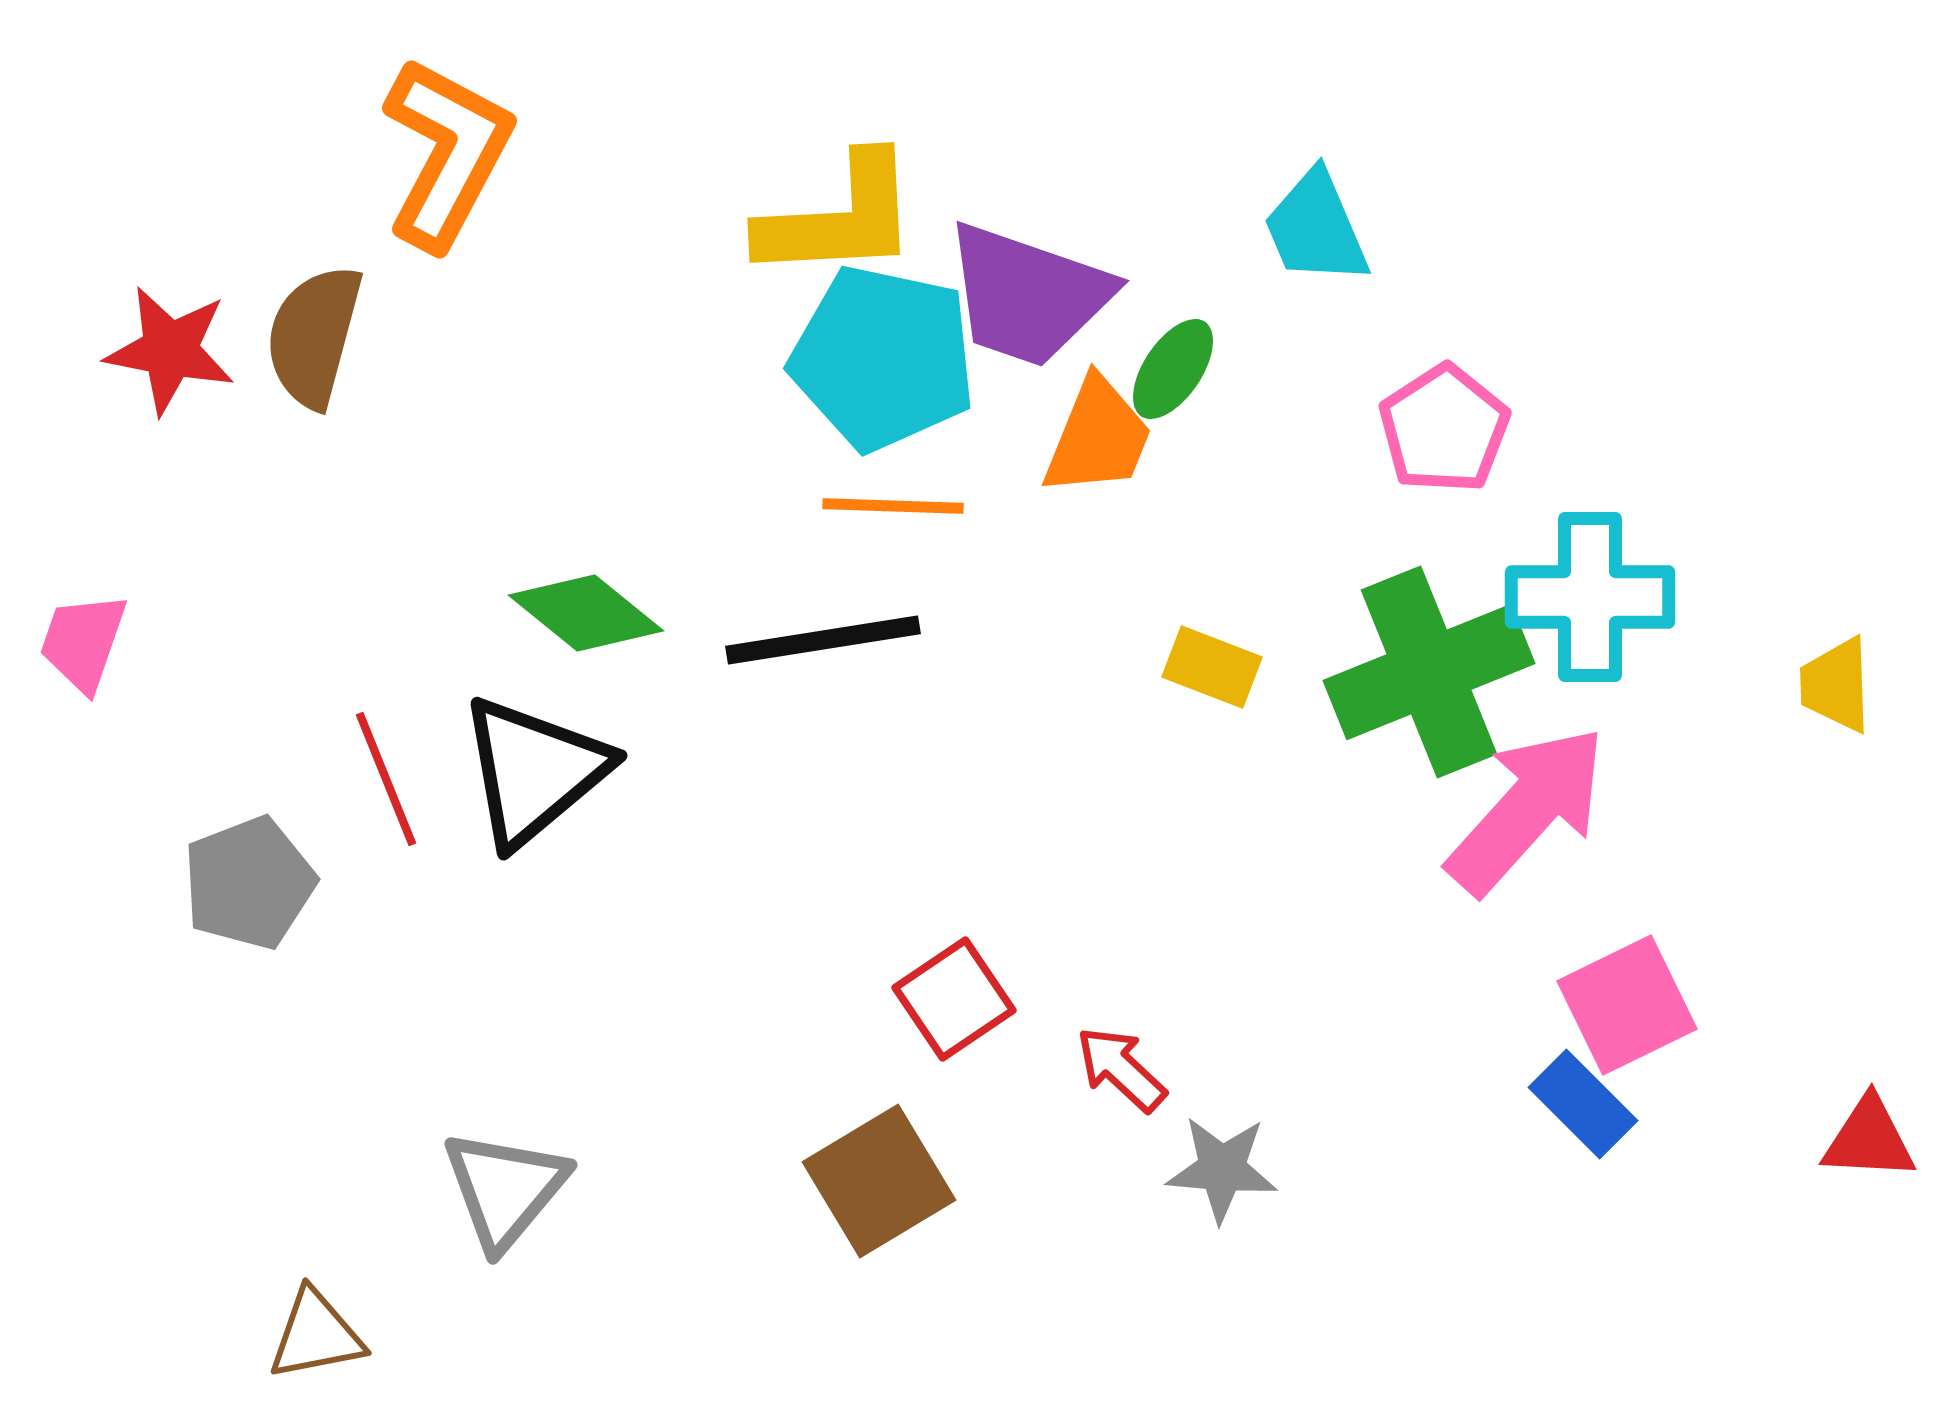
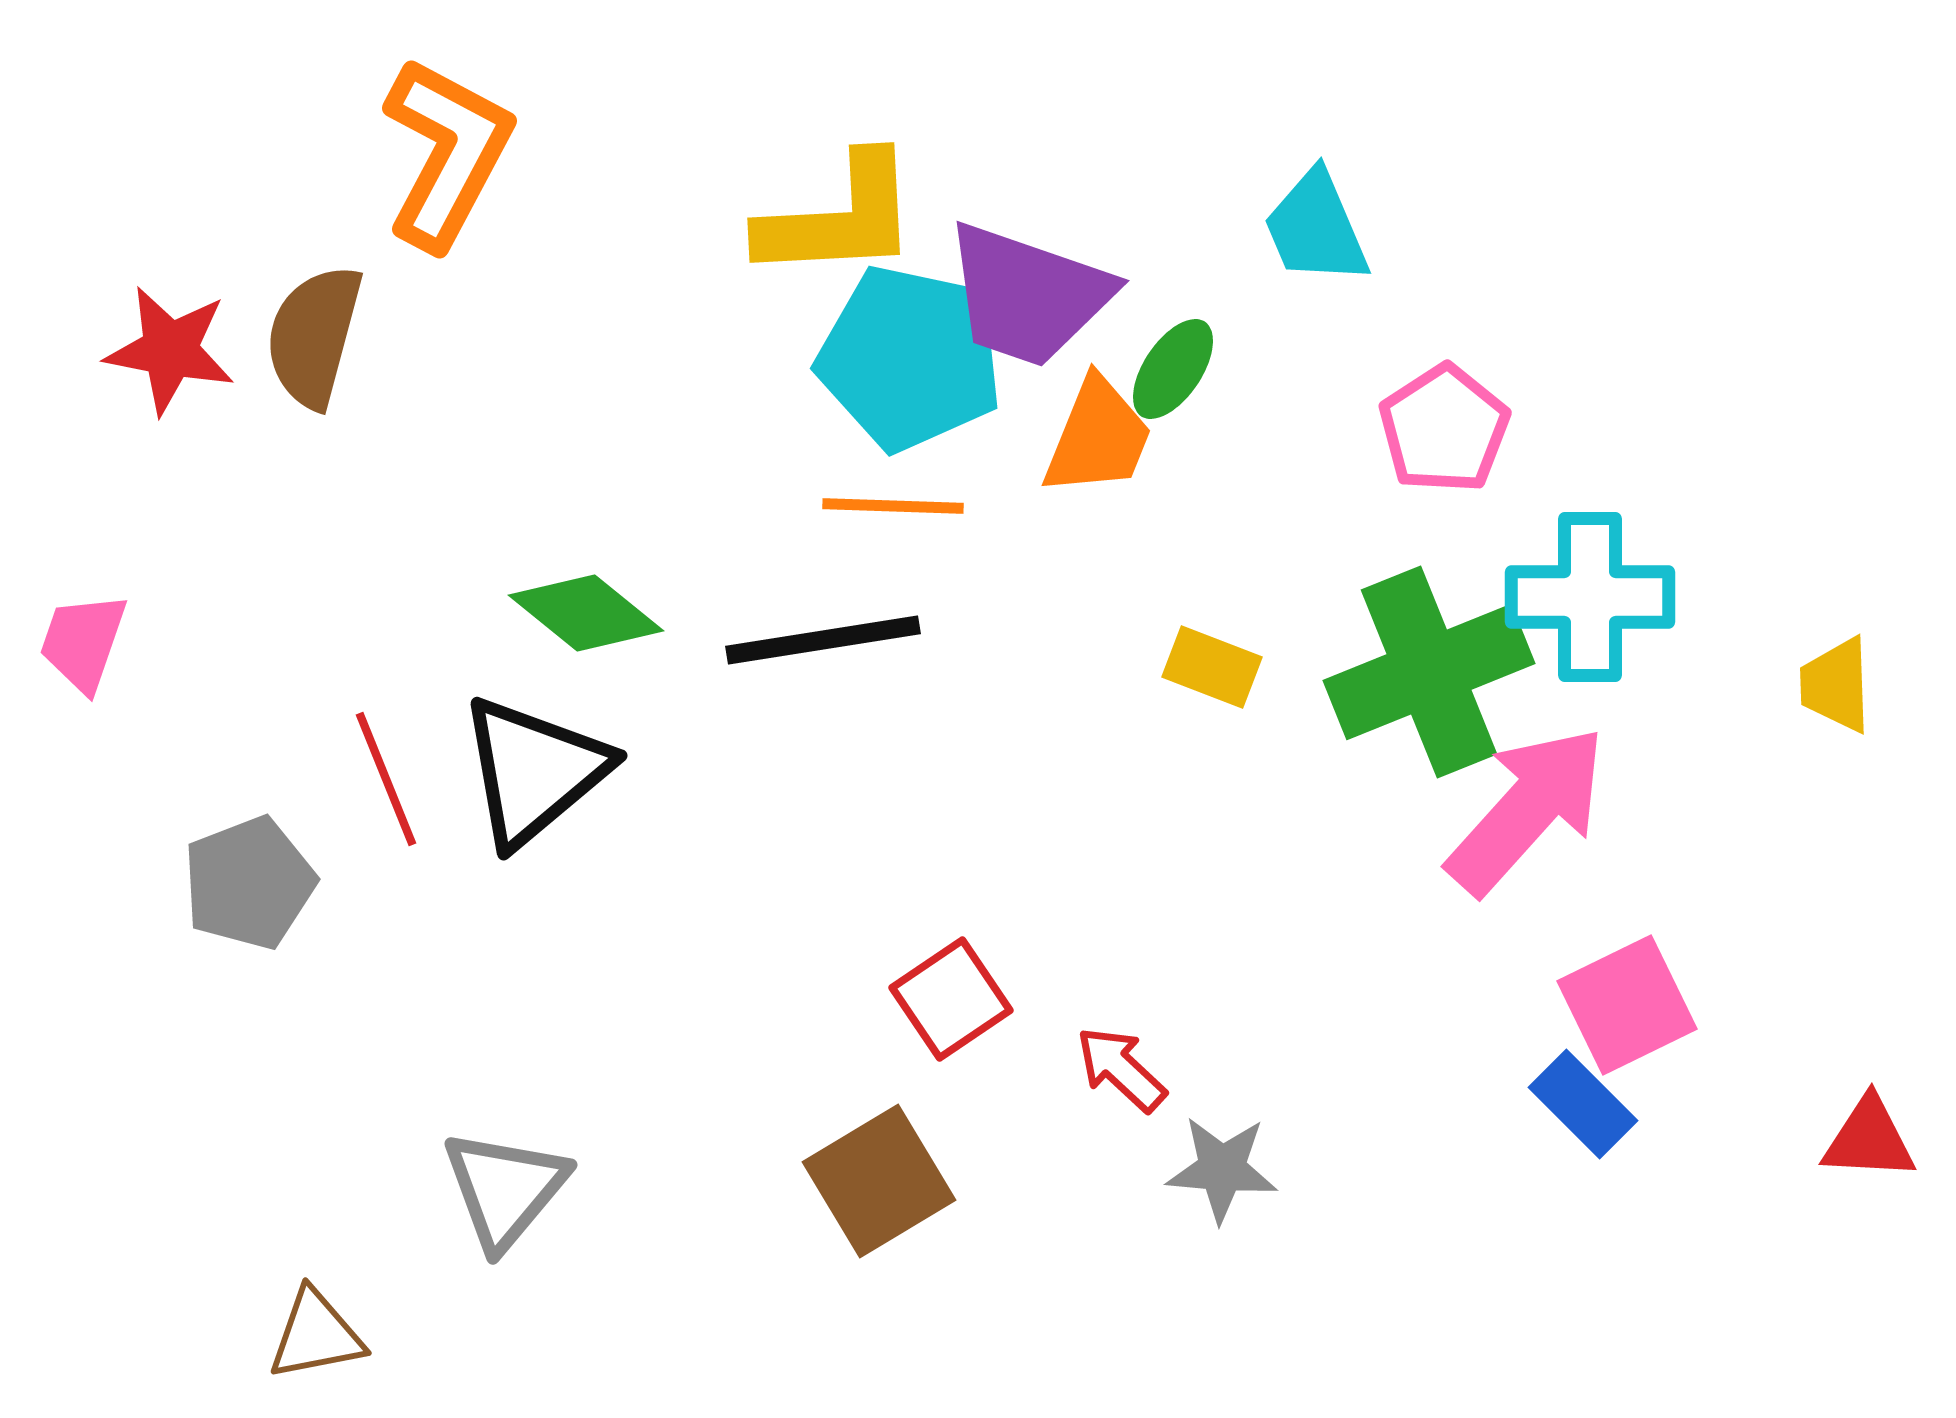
cyan pentagon: moved 27 px right
red square: moved 3 px left
